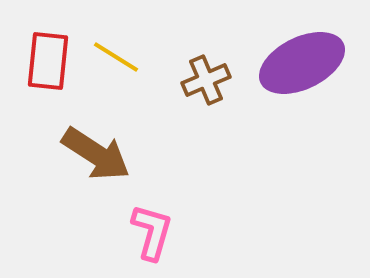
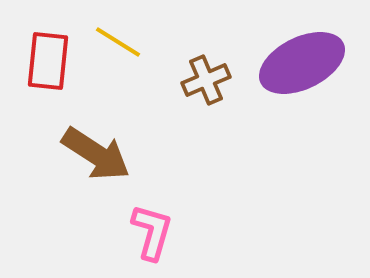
yellow line: moved 2 px right, 15 px up
